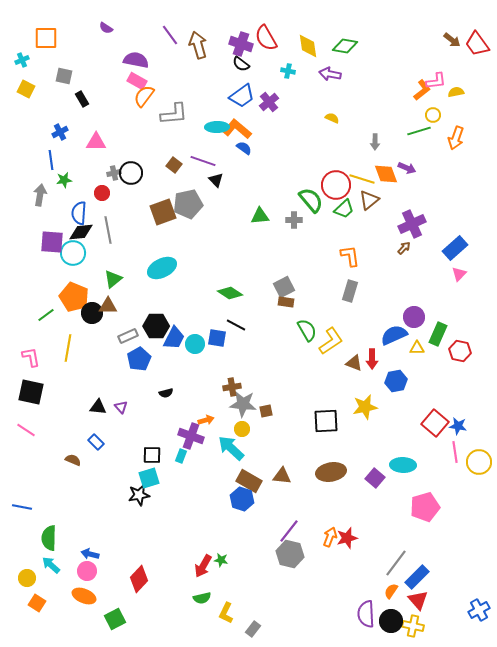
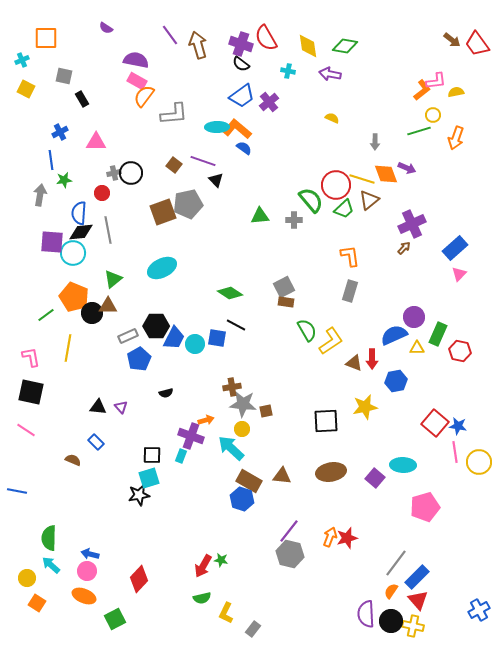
blue line at (22, 507): moved 5 px left, 16 px up
